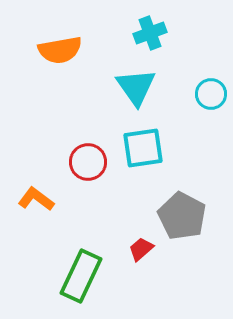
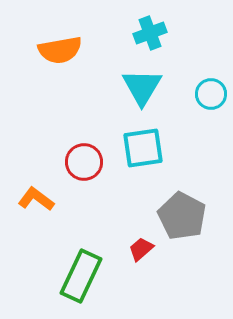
cyan triangle: moved 6 px right; rotated 6 degrees clockwise
red circle: moved 4 px left
